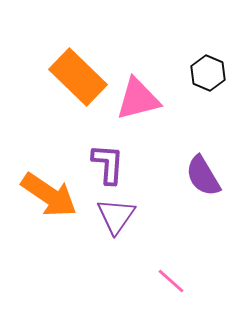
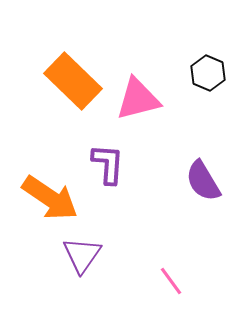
orange rectangle: moved 5 px left, 4 px down
purple semicircle: moved 5 px down
orange arrow: moved 1 px right, 3 px down
purple triangle: moved 34 px left, 39 px down
pink line: rotated 12 degrees clockwise
